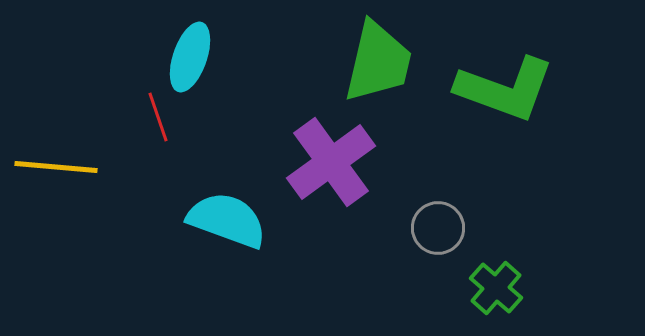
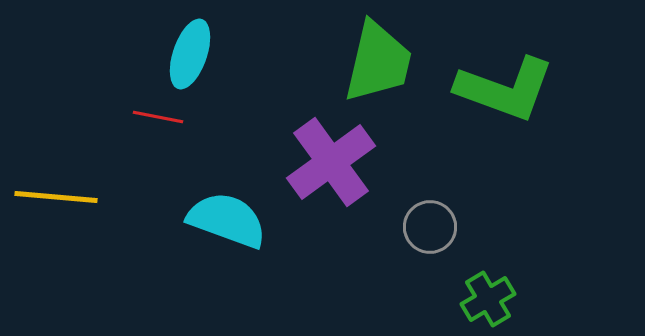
cyan ellipse: moved 3 px up
red line: rotated 60 degrees counterclockwise
yellow line: moved 30 px down
gray circle: moved 8 px left, 1 px up
green cross: moved 8 px left, 11 px down; rotated 18 degrees clockwise
